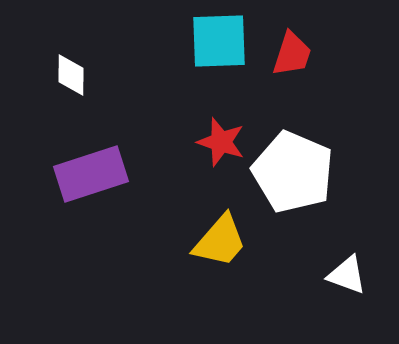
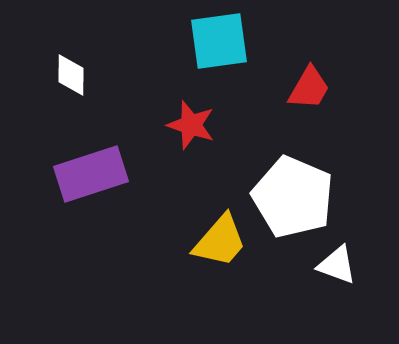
cyan square: rotated 6 degrees counterclockwise
red trapezoid: moved 17 px right, 34 px down; rotated 12 degrees clockwise
red star: moved 30 px left, 17 px up
white pentagon: moved 25 px down
white triangle: moved 10 px left, 10 px up
